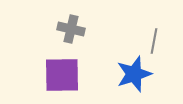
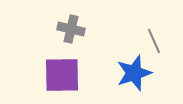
gray line: rotated 35 degrees counterclockwise
blue star: moved 1 px up
